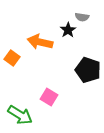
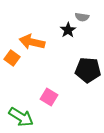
orange arrow: moved 8 px left
black pentagon: rotated 15 degrees counterclockwise
green arrow: moved 1 px right, 2 px down
